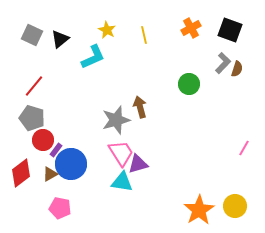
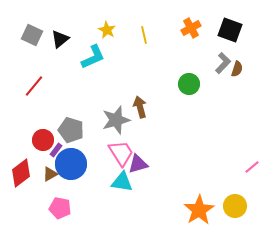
gray pentagon: moved 39 px right, 12 px down
pink line: moved 8 px right, 19 px down; rotated 21 degrees clockwise
